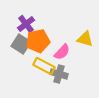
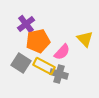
yellow triangle: rotated 30 degrees clockwise
gray square: moved 19 px down
